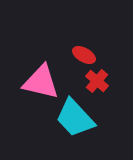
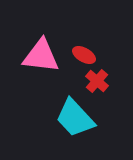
pink triangle: moved 26 px up; rotated 6 degrees counterclockwise
